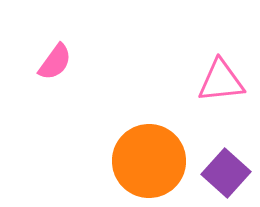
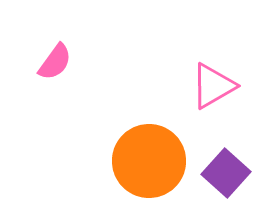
pink triangle: moved 8 px left, 5 px down; rotated 24 degrees counterclockwise
